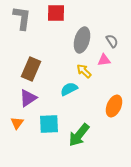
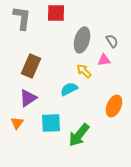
brown rectangle: moved 3 px up
cyan square: moved 2 px right, 1 px up
